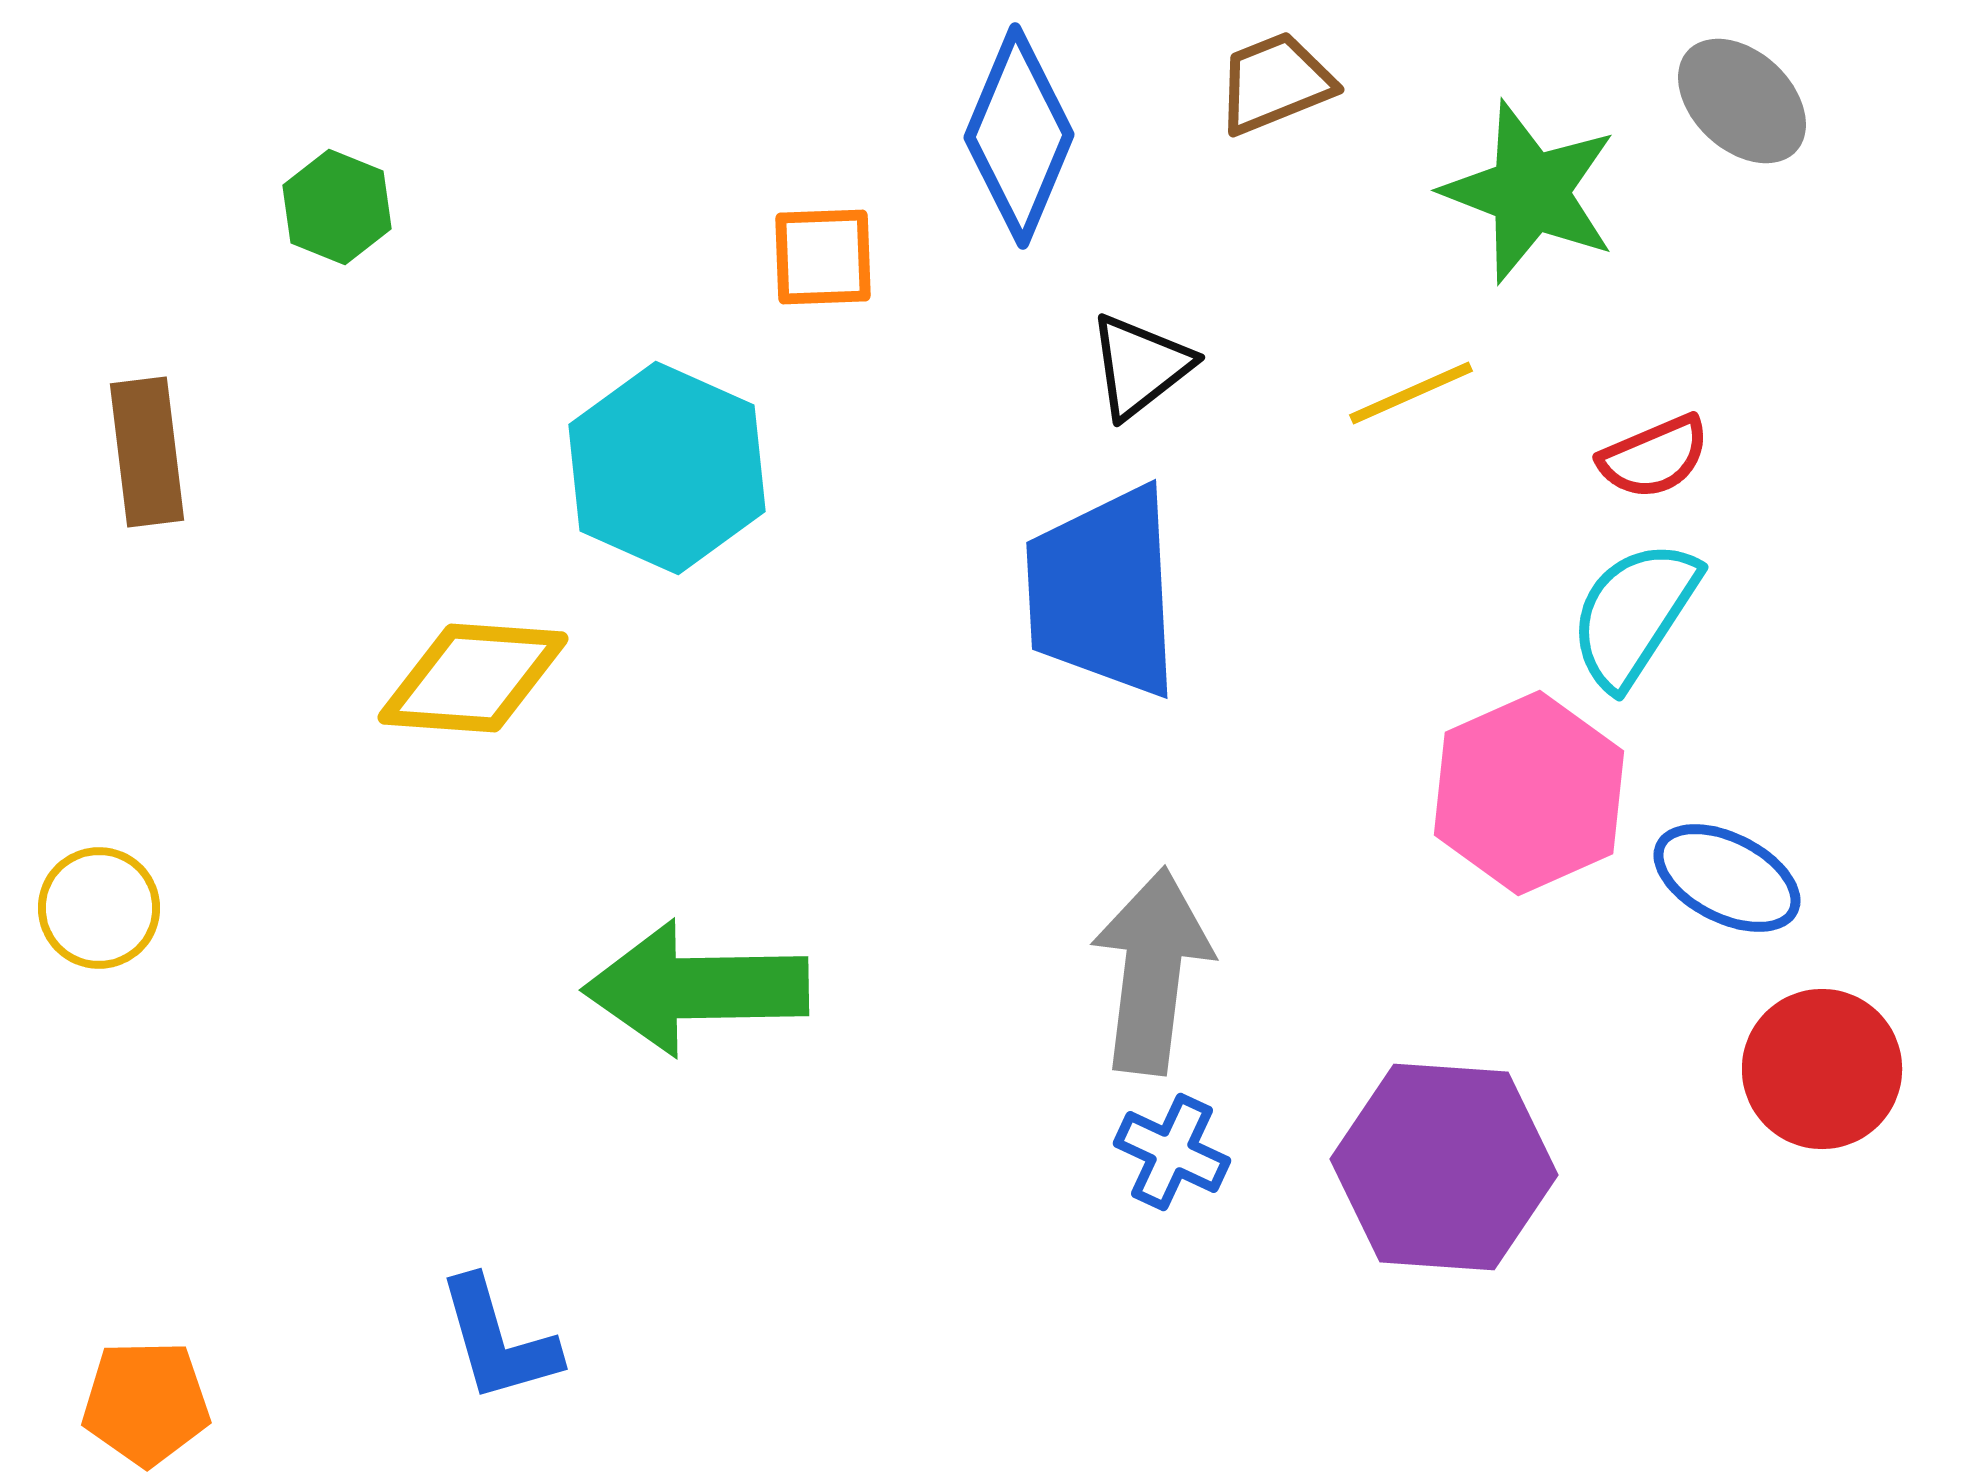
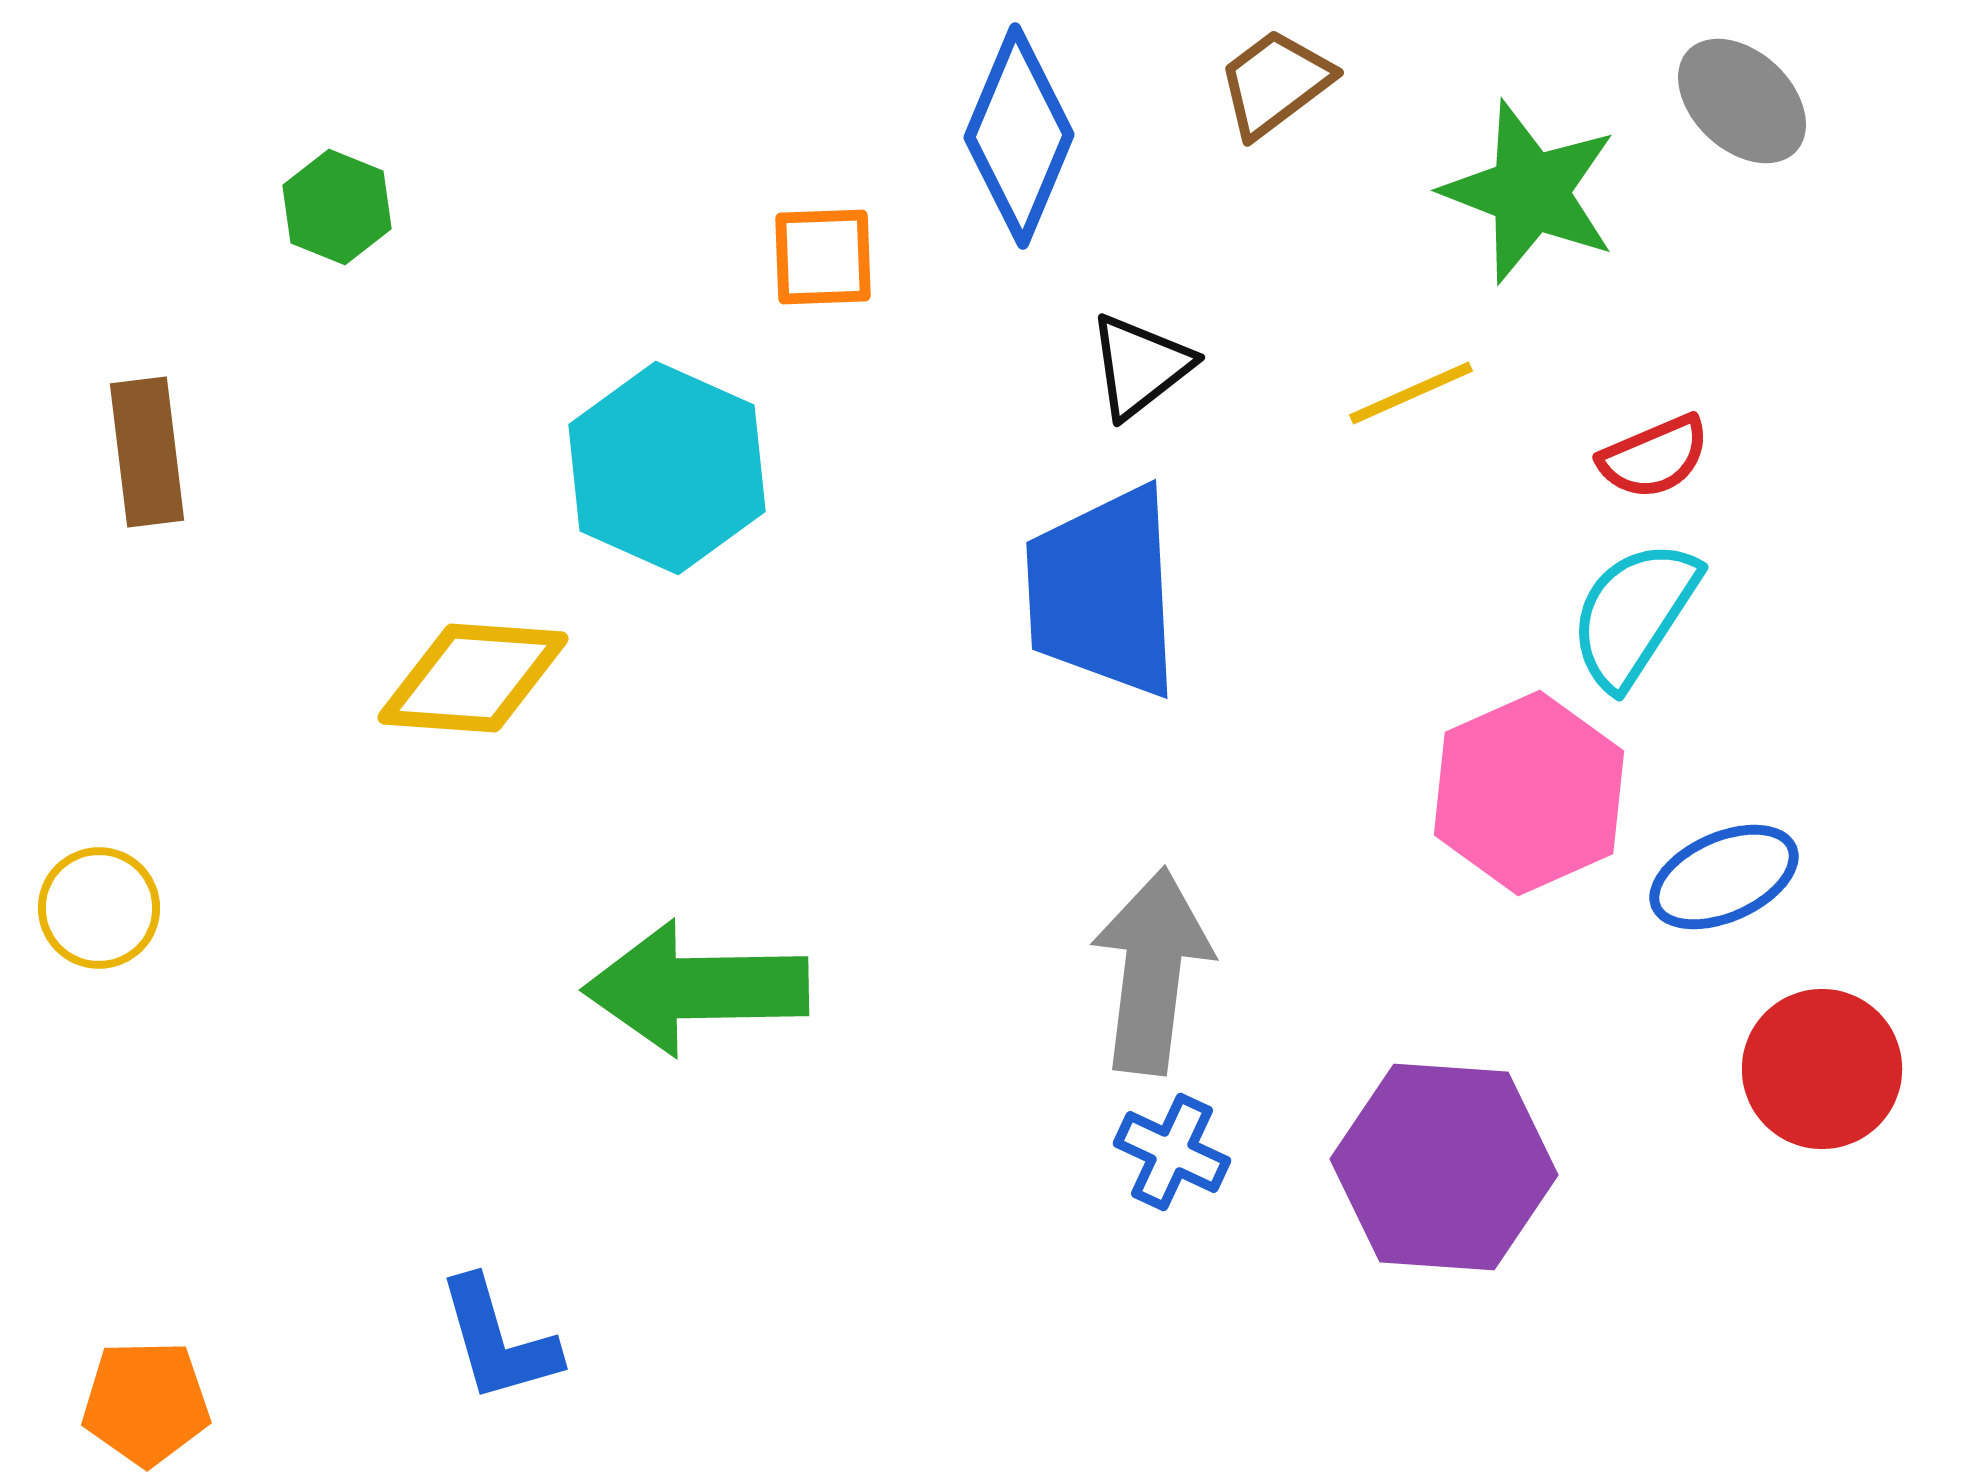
brown trapezoid: rotated 15 degrees counterclockwise
blue ellipse: moved 3 px left, 1 px up; rotated 51 degrees counterclockwise
